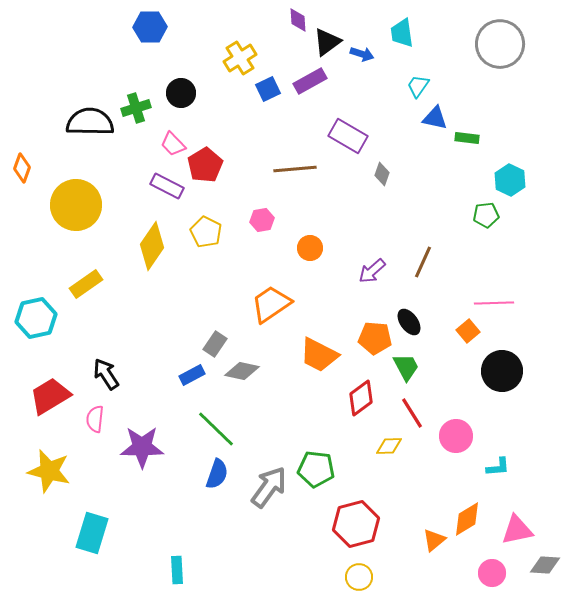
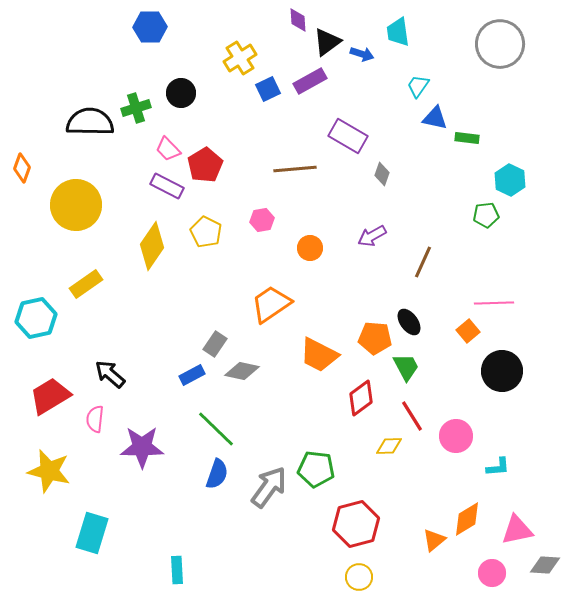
cyan trapezoid at (402, 33): moved 4 px left, 1 px up
pink trapezoid at (173, 144): moved 5 px left, 5 px down
purple arrow at (372, 271): moved 35 px up; rotated 12 degrees clockwise
black arrow at (106, 374): moved 4 px right; rotated 16 degrees counterclockwise
red line at (412, 413): moved 3 px down
